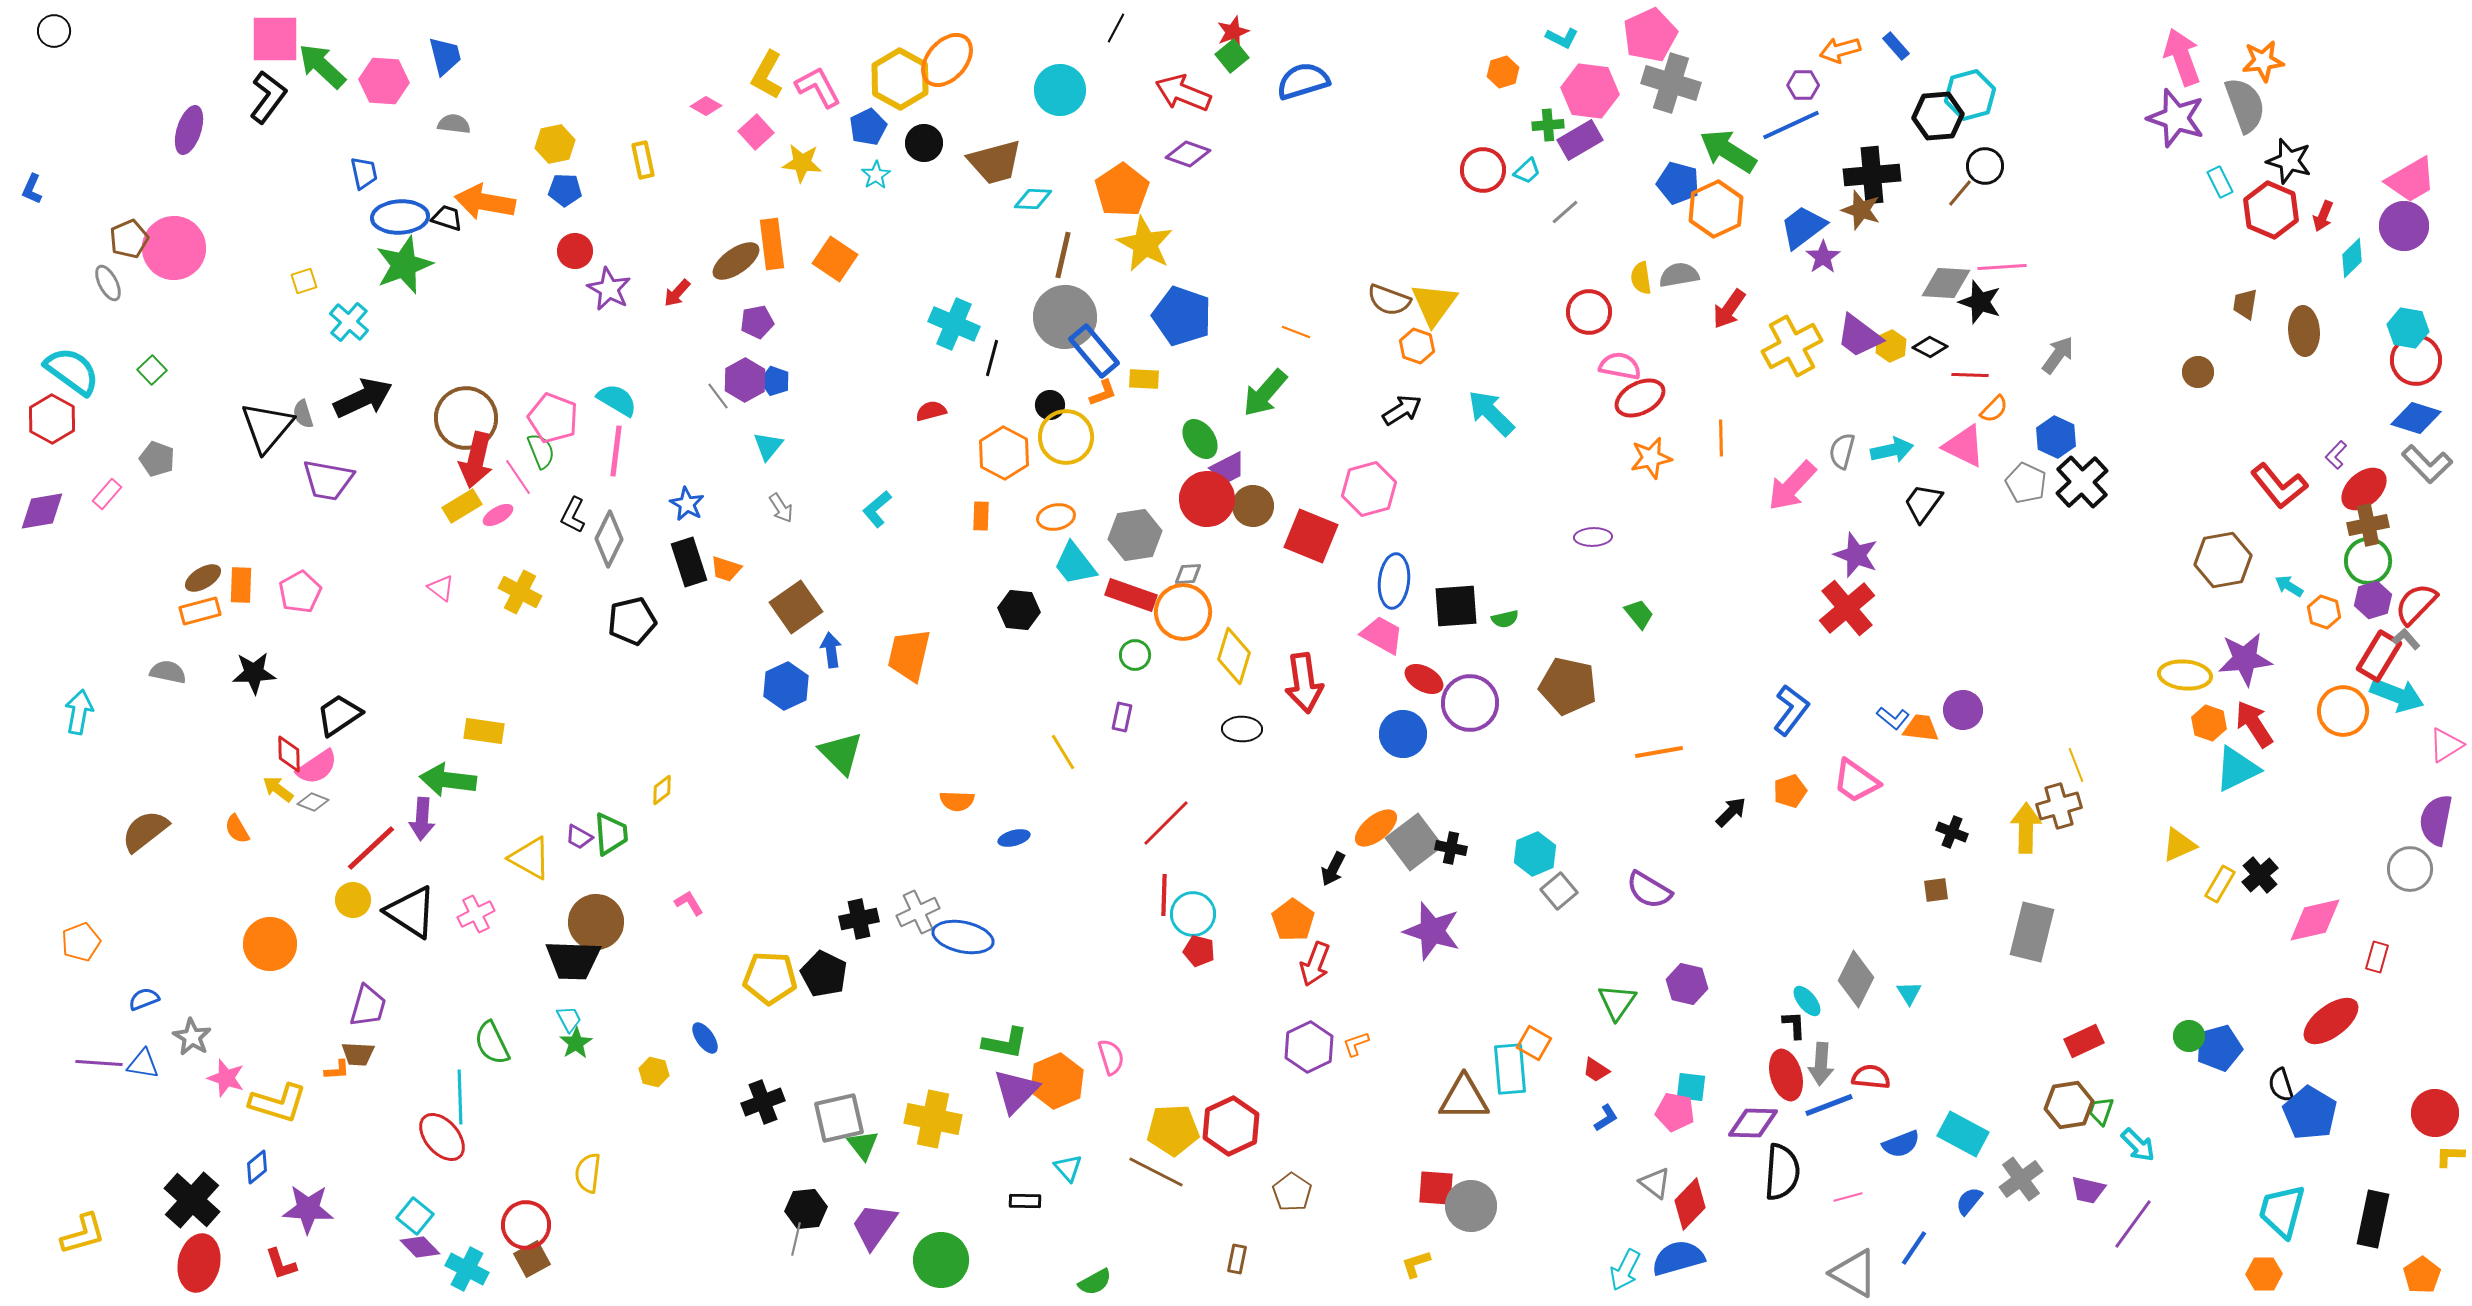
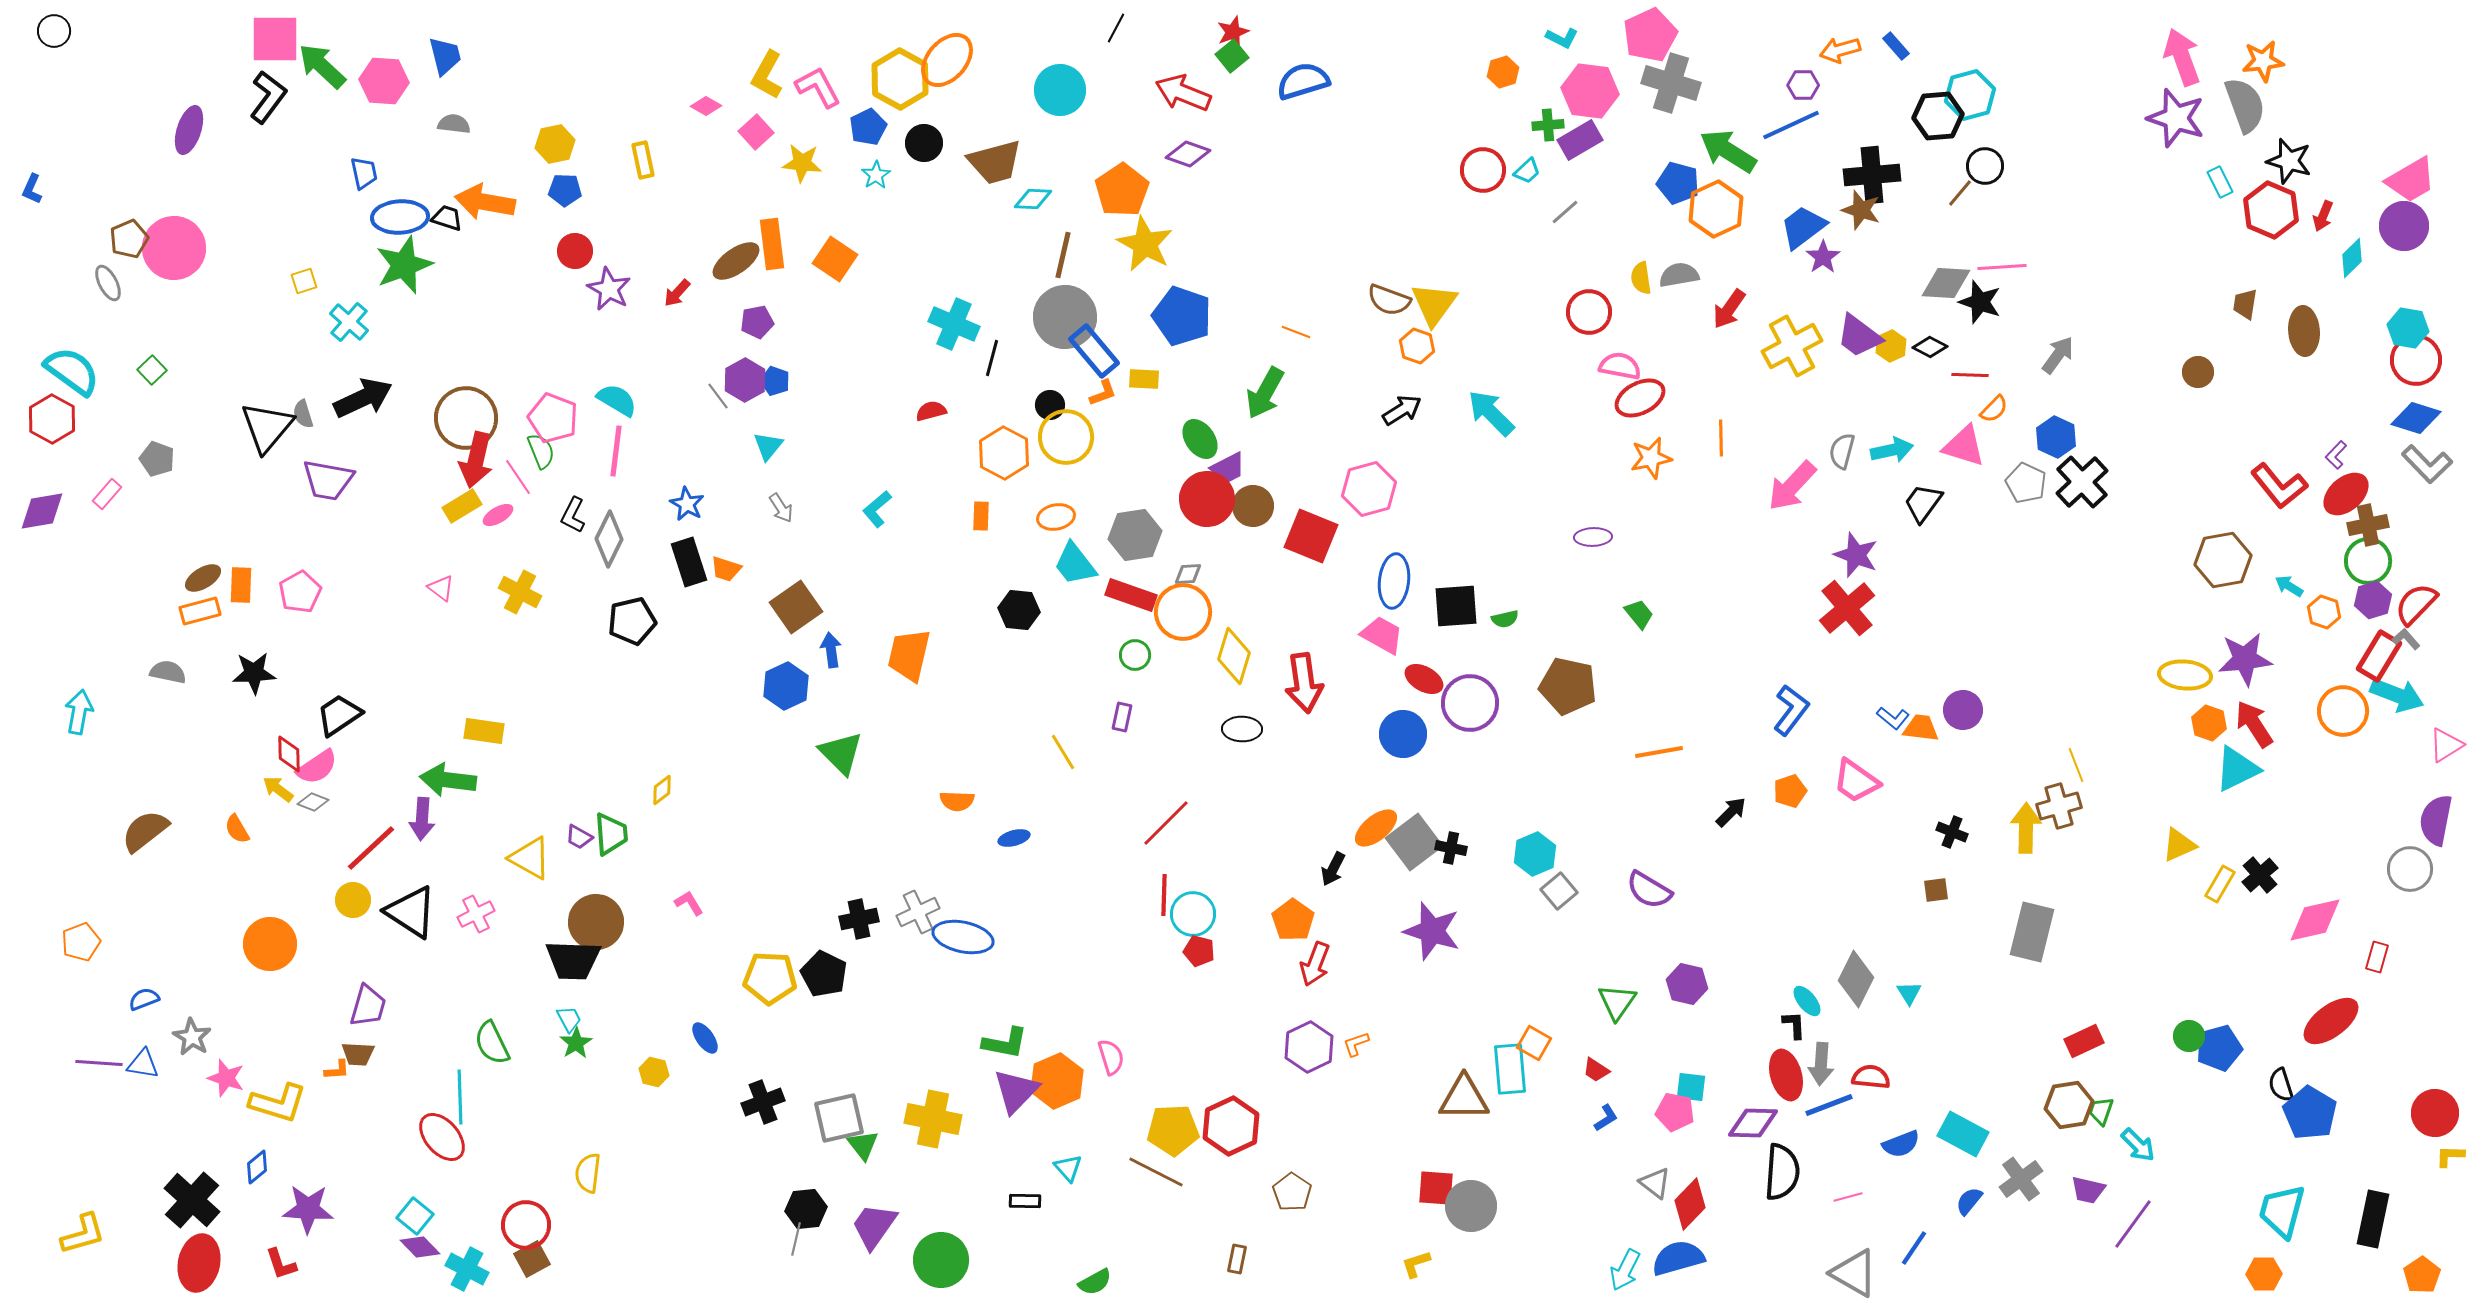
green arrow at (1265, 393): rotated 12 degrees counterclockwise
pink triangle at (1964, 446): rotated 9 degrees counterclockwise
red ellipse at (2364, 489): moved 18 px left, 5 px down
